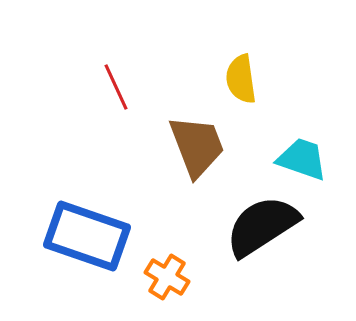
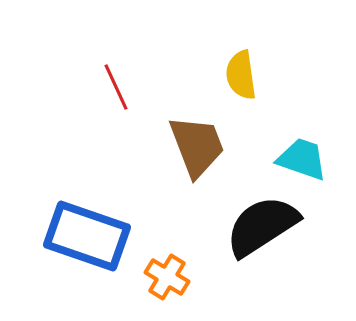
yellow semicircle: moved 4 px up
